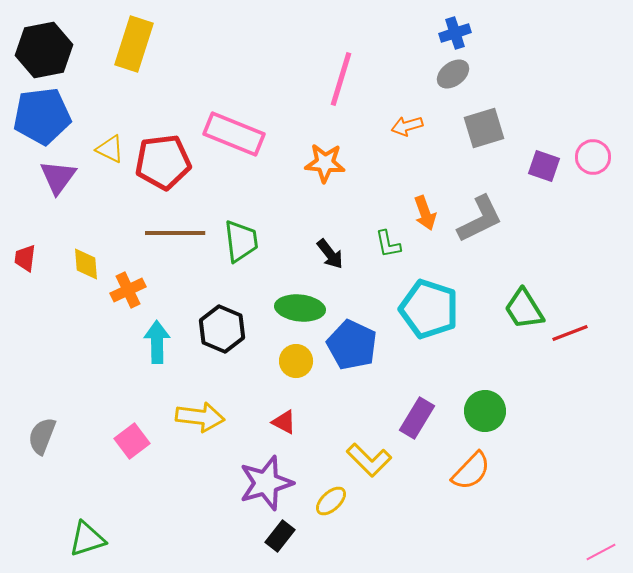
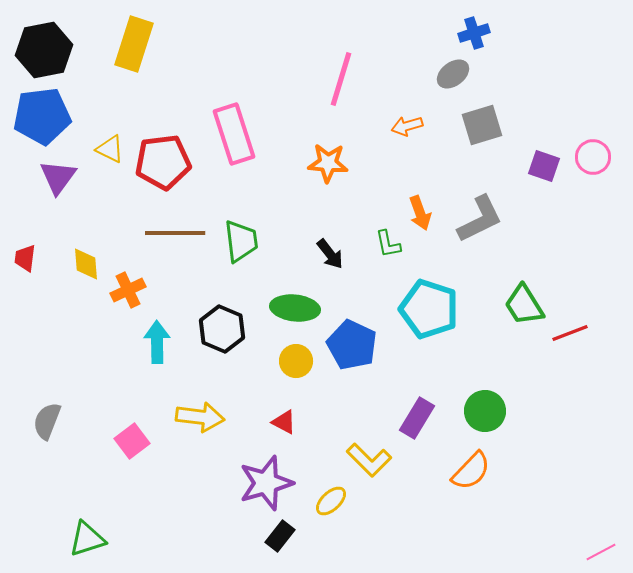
blue cross at (455, 33): moved 19 px right
gray square at (484, 128): moved 2 px left, 3 px up
pink rectangle at (234, 134): rotated 50 degrees clockwise
orange star at (325, 163): moved 3 px right
orange arrow at (425, 213): moved 5 px left
green ellipse at (300, 308): moved 5 px left
green trapezoid at (524, 309): moved 4 px up
gray semicircle at (42, 436): moved 5 px right, 15 px up
